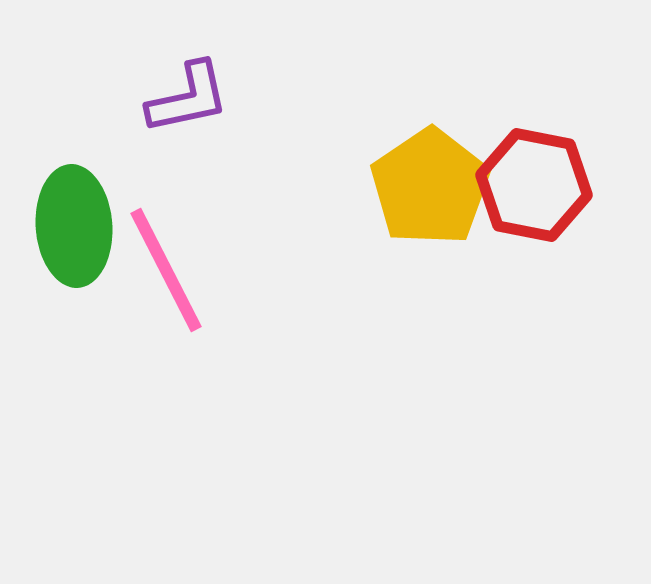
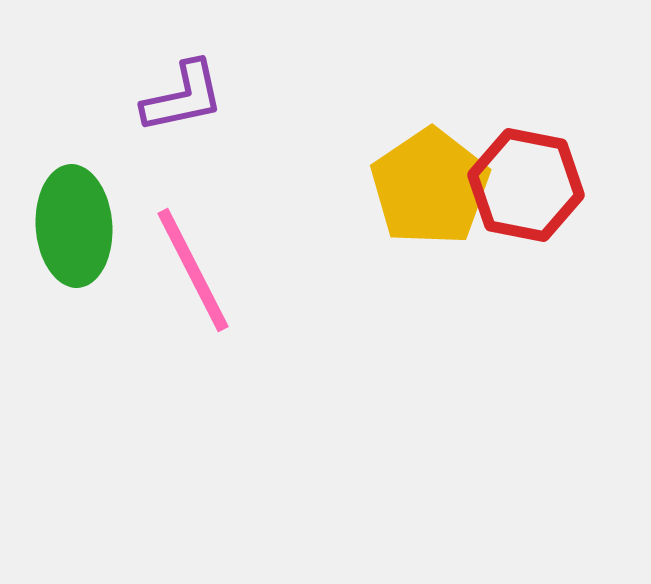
purple L-shape: moved 5 px left, 1 px up
red hexagon: moved 8 px left
pink line: moved 27 px right
